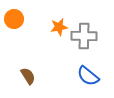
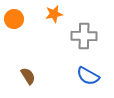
orange star: moved 5 px left, 13 px up
blue semicircle: rotated 10 degrees counterclockwise
